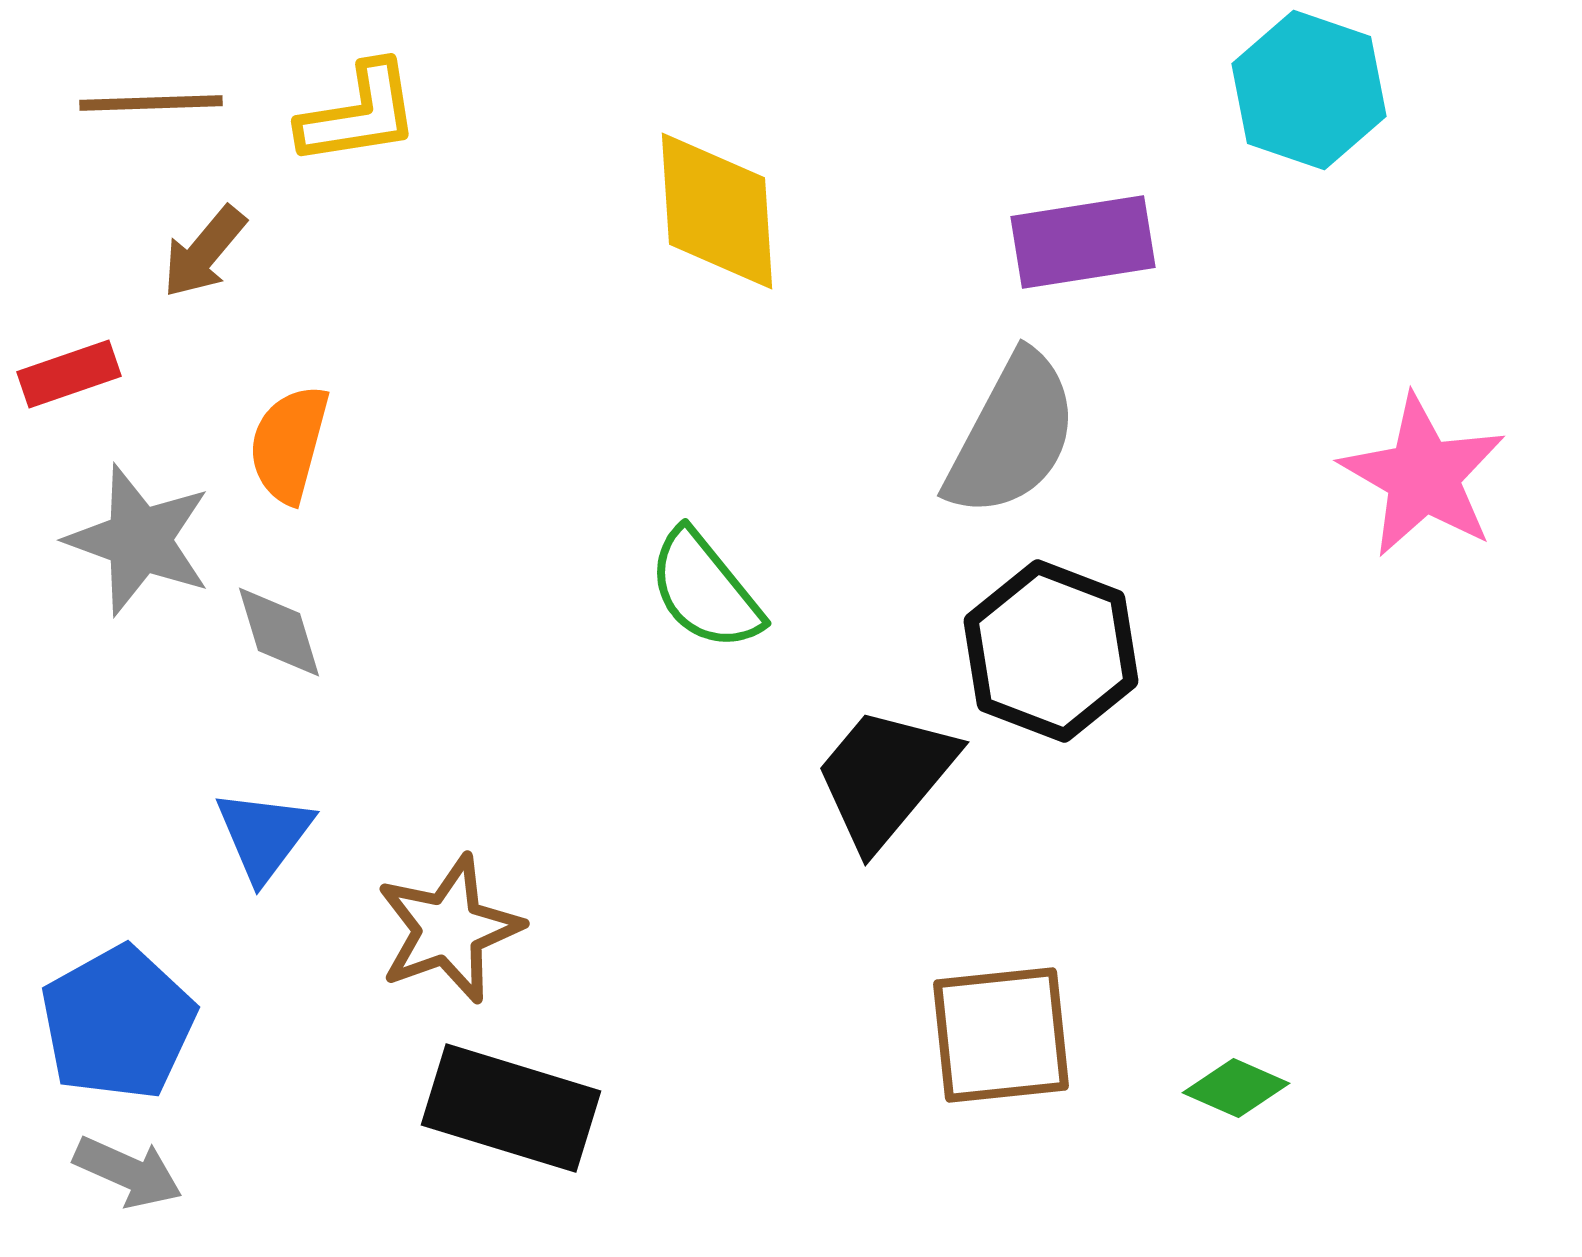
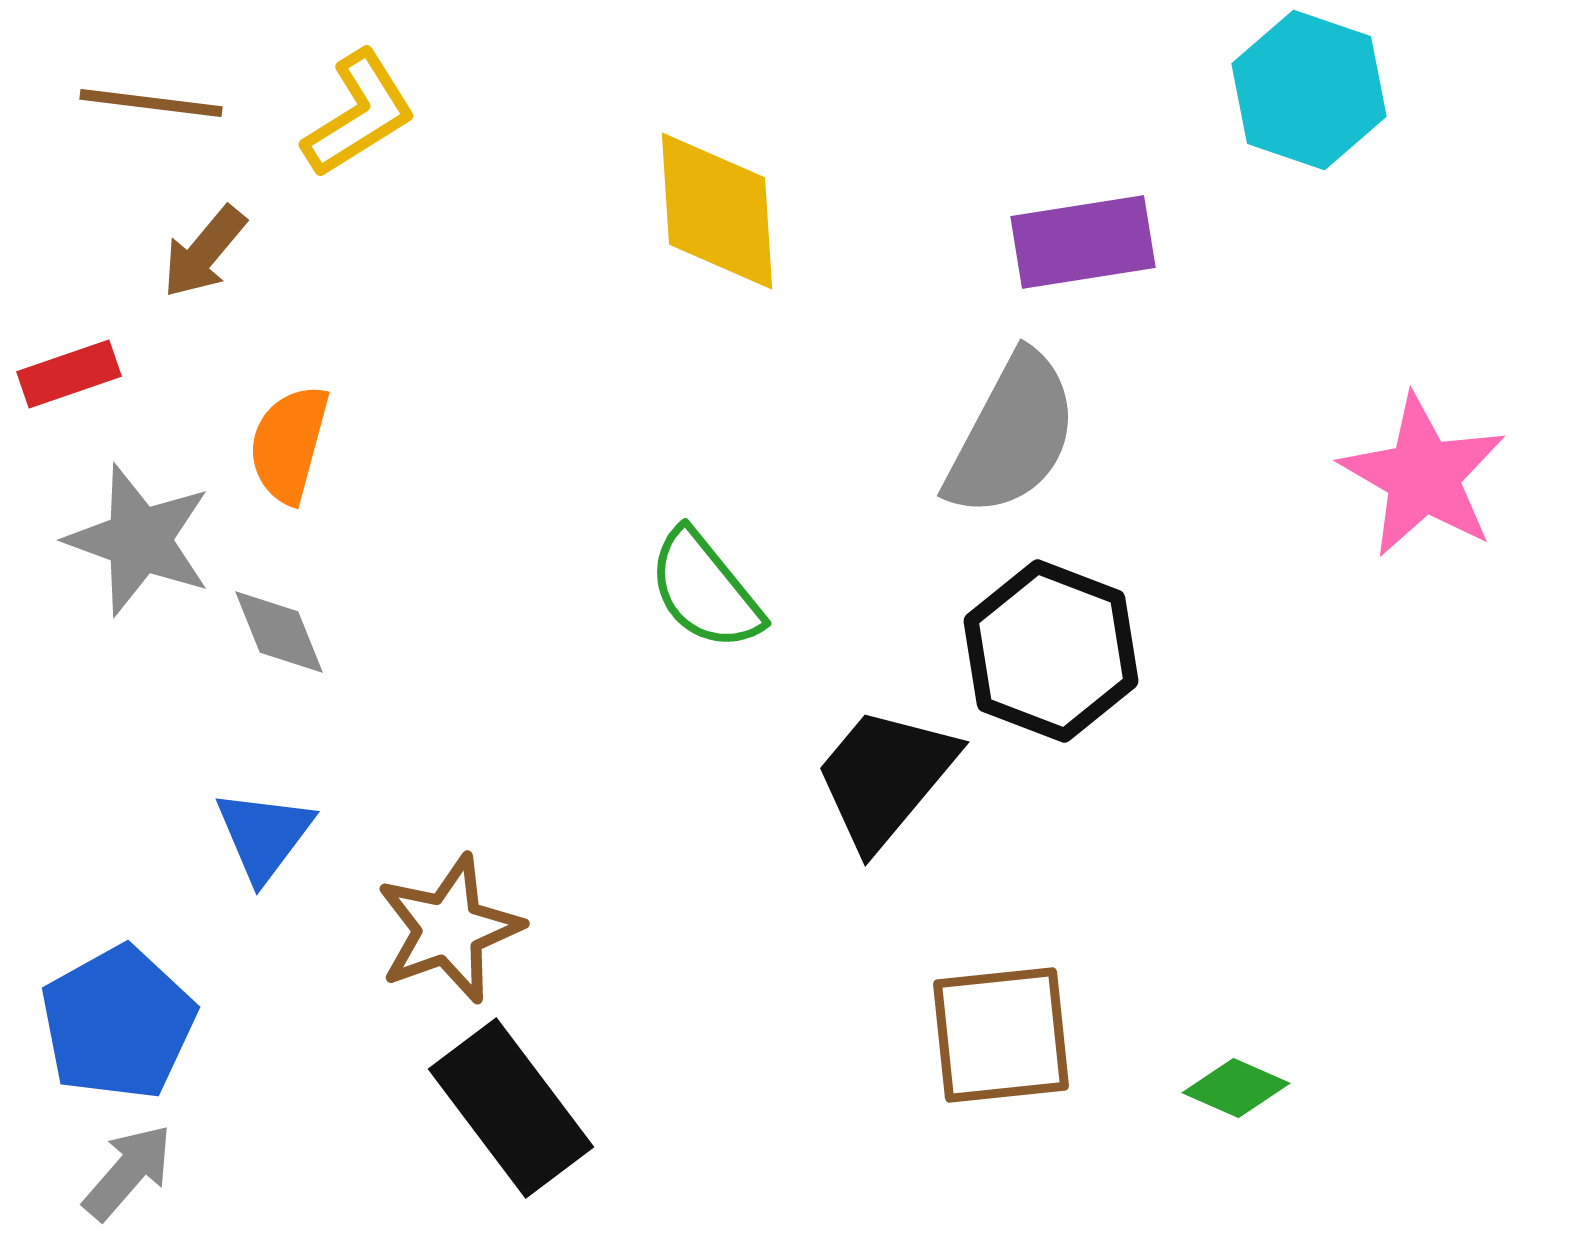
brown line: rotated 9 degrees clockwise
yellow L-shape: rotated 23 degrees counterclockwise
gray diamond: rotated 5 degrees counterclockwise
black rectangle: rotated 36 degrees clockwise
gray arrow: rotated 73 degrees counterclockwise
